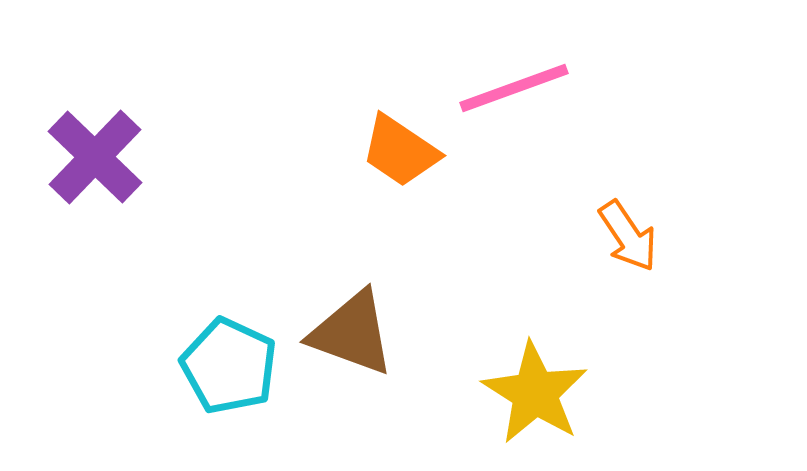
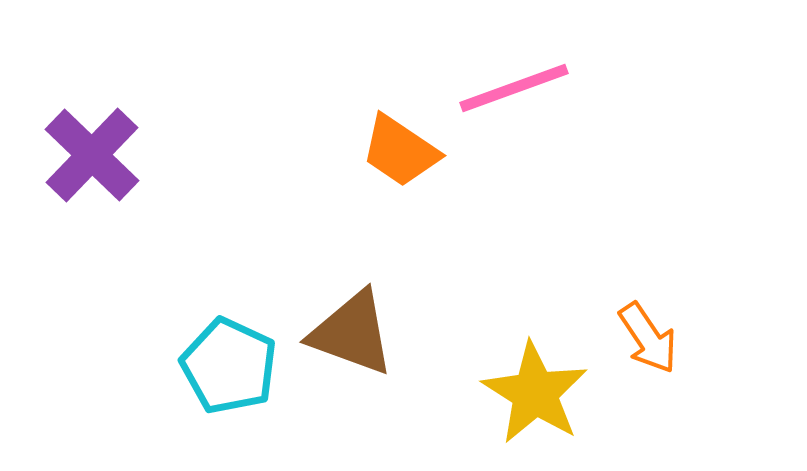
purple cross: moved 3 px left, 2 px up
orange arrow: moved 20 px right, 102 px down
